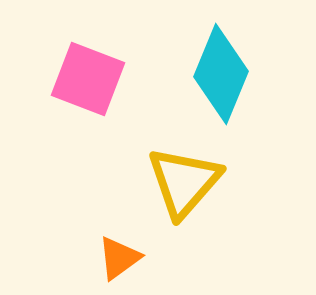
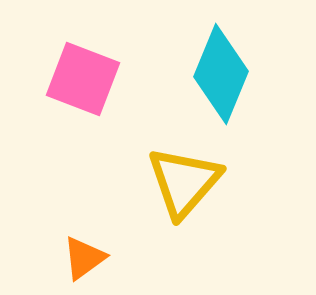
pink square: moved 5 px left
orange triangle: moved 35 px left
